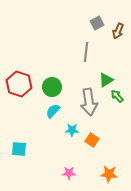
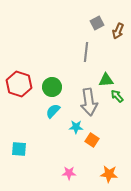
green triangle: rotated 28 degrees clockwise
cyan star: moved 4 px right, 3 px up
